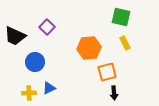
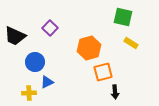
green square: moved 2 px right
purple square: moved 3 px right, 1 px down
yellow rectangle: moved 6 px right; rotated 32 degrees counterclockwise
orange hexagon: rotated 10 degrees counterclockwise
orange square: moved 4 px left
blue triangle: moved 2 px left, 6 px up
black arrow: moved 1 px right, 1 px up
